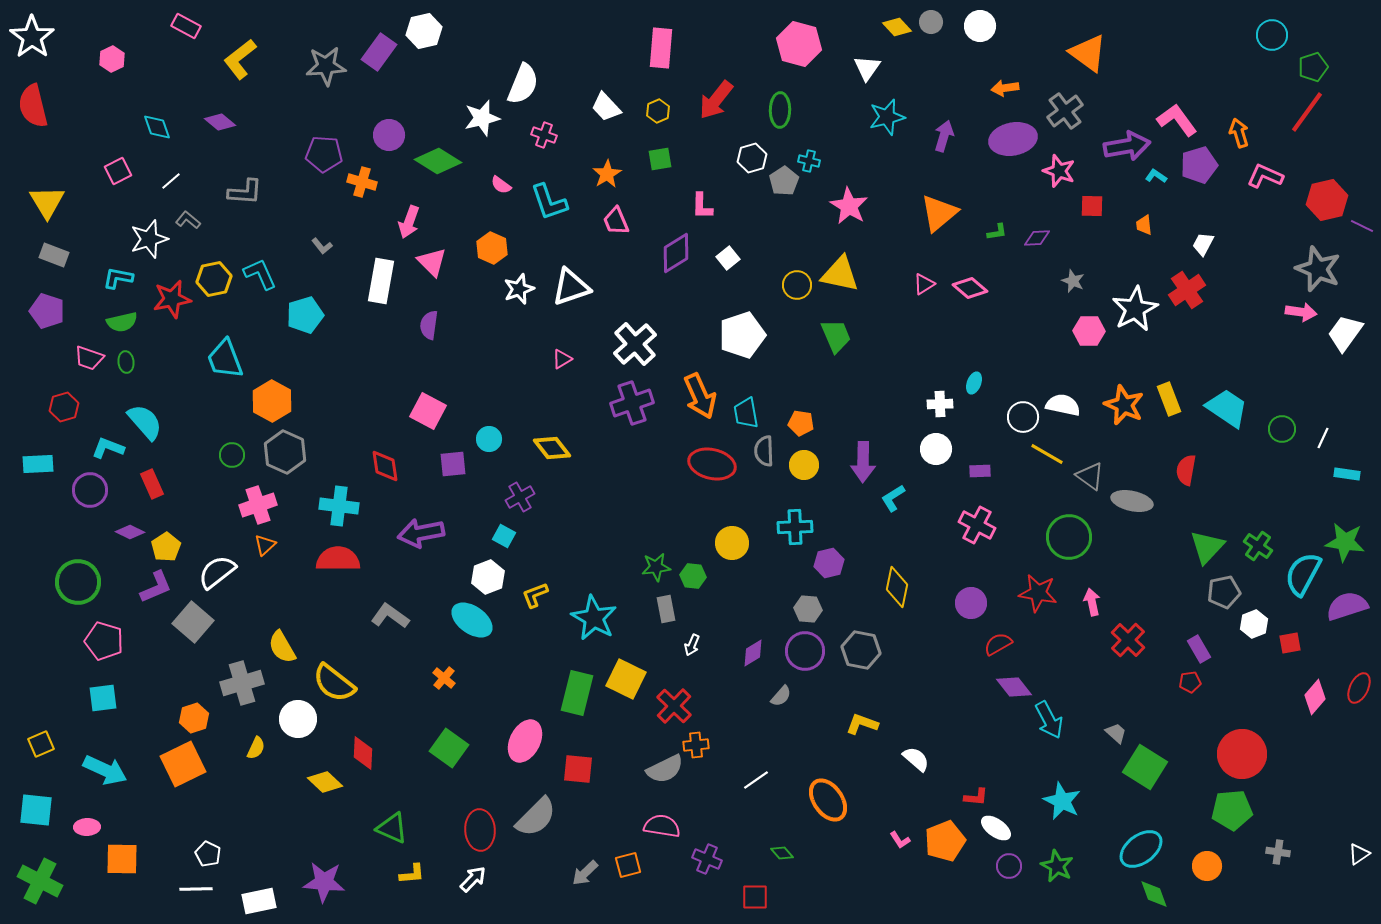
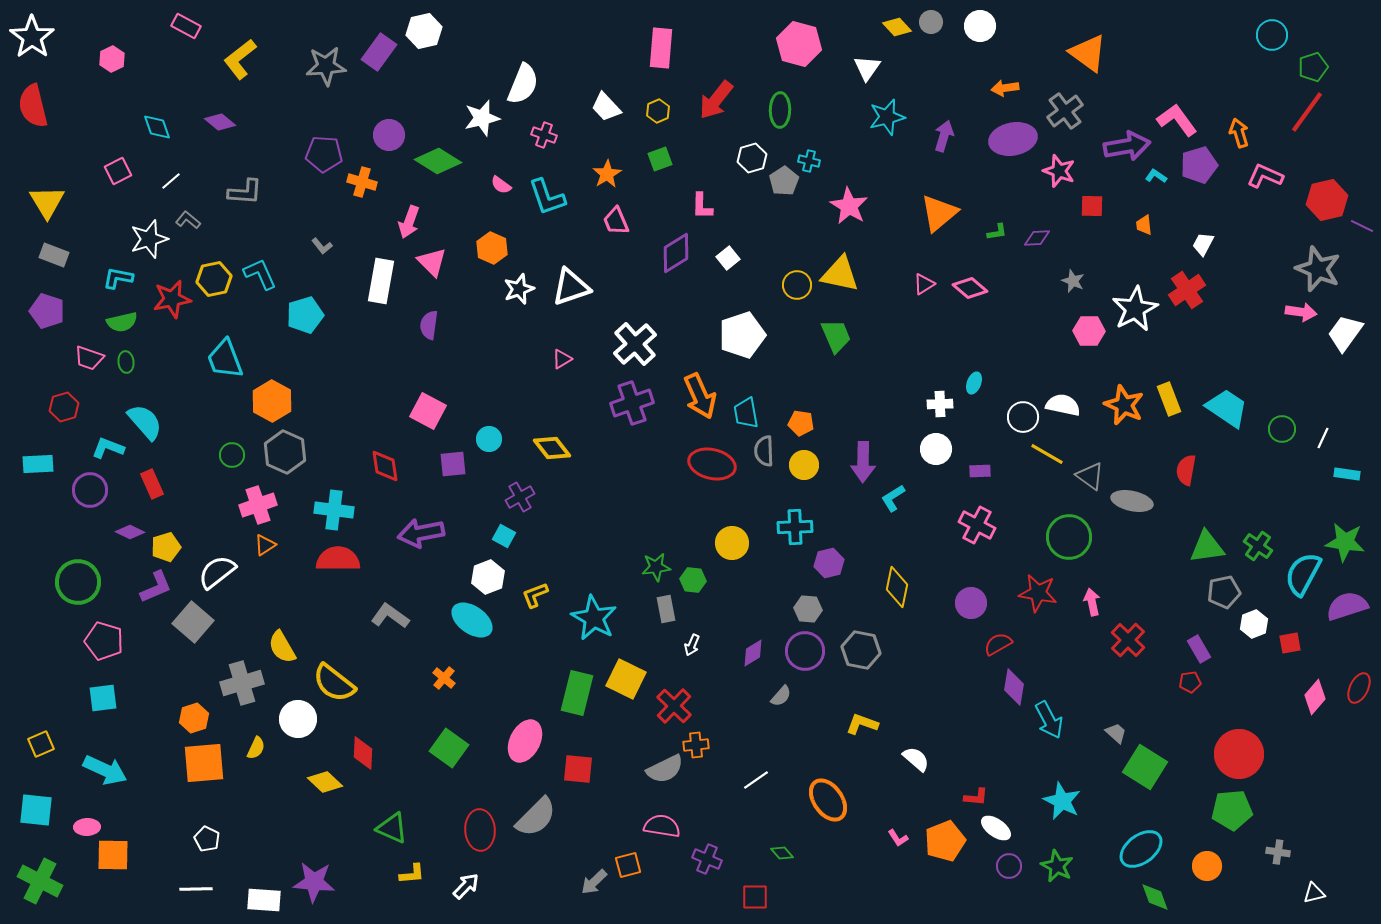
green square at (660, 159): rotated 10 degrees counterclockwise
cyan L-shape at (549, 202): moved 2 px left, 5 px up
cyan cross at (339, 506): moved 5 px left, 4 px down
orange triangle at (265, 545): rotated 10 degrees clockwise
yellow pentagon at (166, 547): rotated 16 degrees clockwise
green triangle at (1207, 547): rotated 39 degrees clockwise
green hexagon at (693, 576): moved 4 px down
purple diamond at (1014, 687): rotated 48 degrees clockwise
red circle at (1242, 754): moved 3 px left
orange square at (183, 764): moved 21 px right, 1 px up; rotated 21 degrees clockwise
pink L-shape at (900, 840): moved 2 px left, 2 px up
white pentagon at (208, 854): moved 1 px left, 15 px up
white triangle at (1359, 854): moved 45 px left, 39 px down; rotated 20 degrees clockwise
orange square at (122, 859): moved 9 px left, 4 px up
gray arrow at (585, 873): moved 9 px right, 9 px down
white arrow at (473, 879): moved 7 px left, 7 px down
purple star at (324, 882): moved 10 px left
green diamond at (1154, 894): moved 1 px right, 3 px down
white rectangle at (259, 901): moved 5 px right, 1 px up; rotated 16 degrees clockwise
